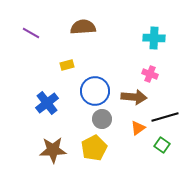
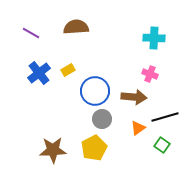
brown semicircle: moved 7 px left
yellow rectangle: moved 1 px right, 5 px down; rotated 16 degrees counterclockwise
blue cross: moved 8 px left, 30 px up
